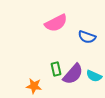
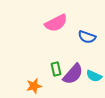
orange star: rotated 21 degrees counterclockwise
